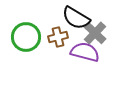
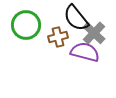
black semicircle: rotated 20 degrees clockwise
gray cross: moved 1 px left
green circle: moved 12 px up
